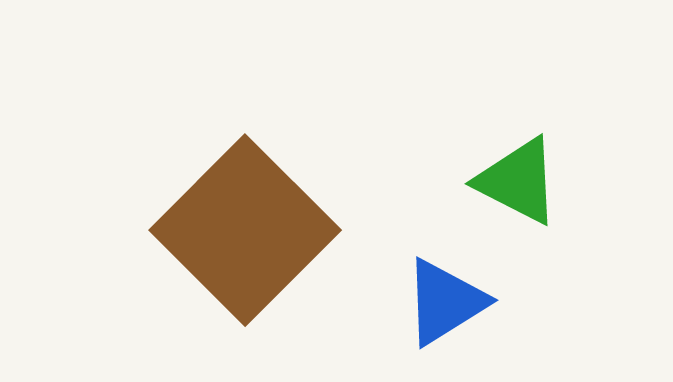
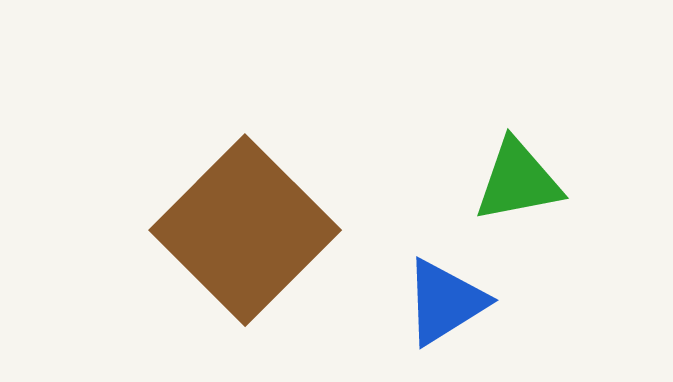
green triangle: rotated 38 degrees counterclockwise
